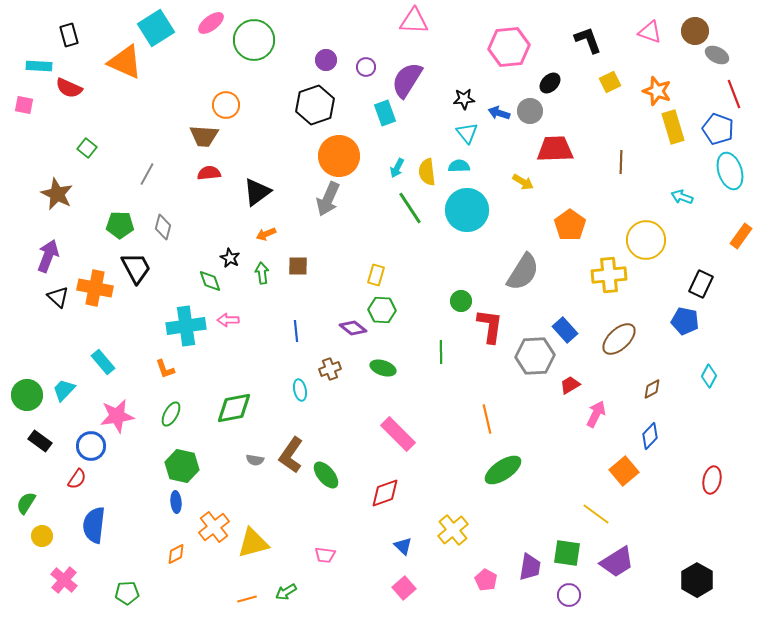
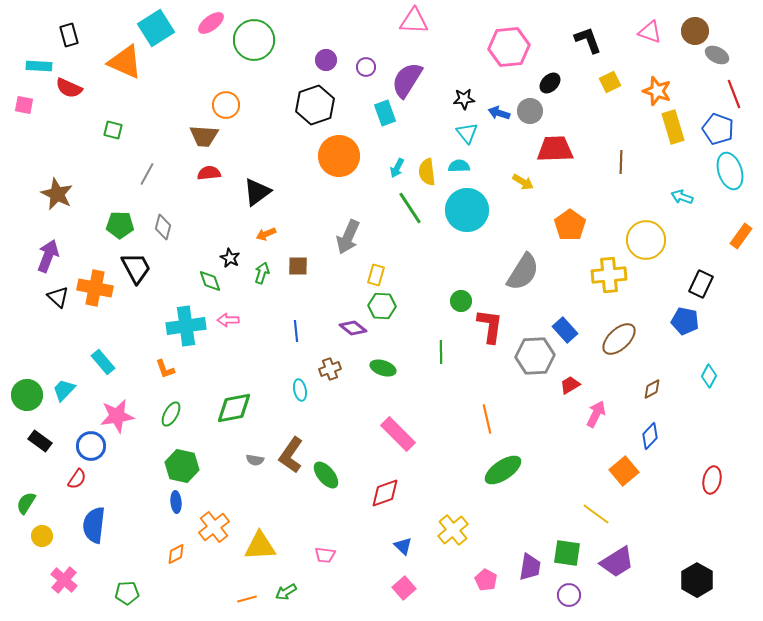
green square at (87, 148): moved 26 px right, 18 px up; rotated 24 degrees counterclockwise
gray arrow at (328, 199): moved 20 px right, 38 px down
green arrow at (262, 273): rotated 25 degrees clockwise
green hexagon at (382, 310): moved 4 px up
yellow triangle at (253, 543): moved 7 px right, 3 px down; rotated 12 degrees clockwise
